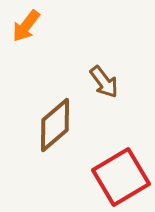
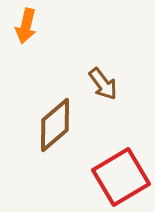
orange arrow: rotated 24 degrees counterclockwise
brown arrow: moved 1 px left, 2 px down
